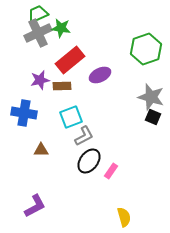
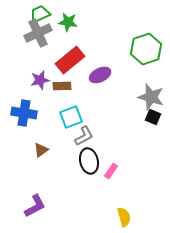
green trapezoid: moved 2 px right
green star: moved 7 px right, 6 px up
brown triangle: rotated 35 degrees counterclockwise
black ellipse: rotated 50 degrees counterclockwise
